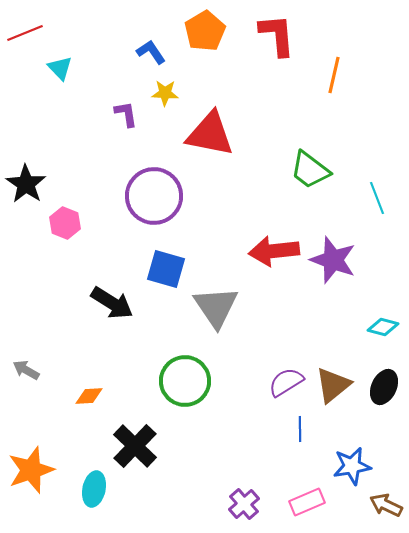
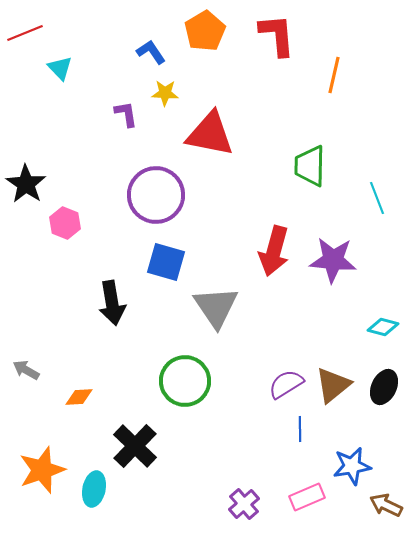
green trapezoid: moved 4 px up; rotated 54 degrees clockwise
purple circle: moved 2 px right, 1 px up
red arrow: rotated 69 degrees counterclockwise
purple star: rotated 15 degrees counterclockwise
blue square: moved 7 px up
black arrow: rotated 48 degrees clockwise
purple semicircle: moved 2 px down
orange diamond: moved 10 px left, 1 px down
orange star: moved 11 px right
pink rectangle: moved 5 px up
